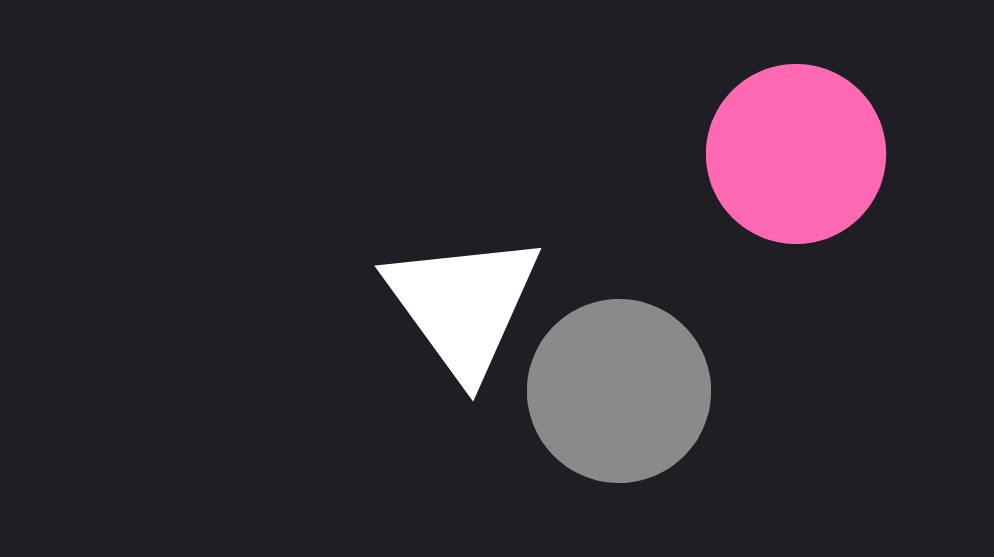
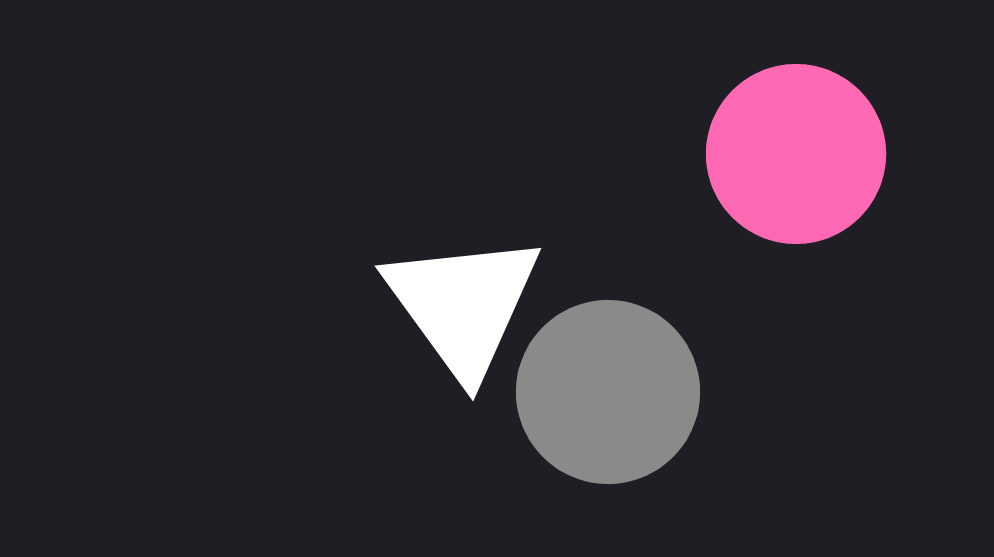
gray circle: moved 11 px left, 1 px down
